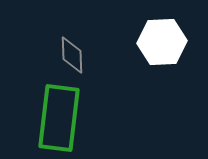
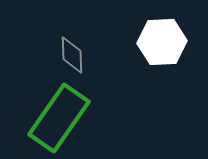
green rectangle: rotated 28 degrees clockwise
